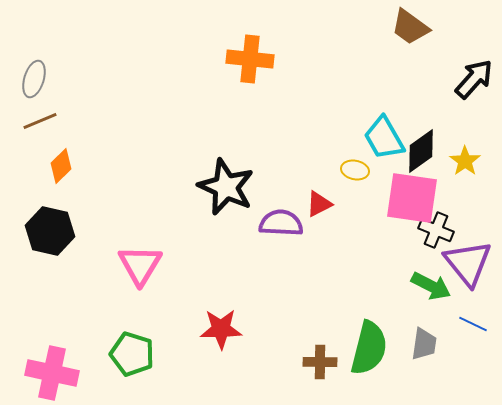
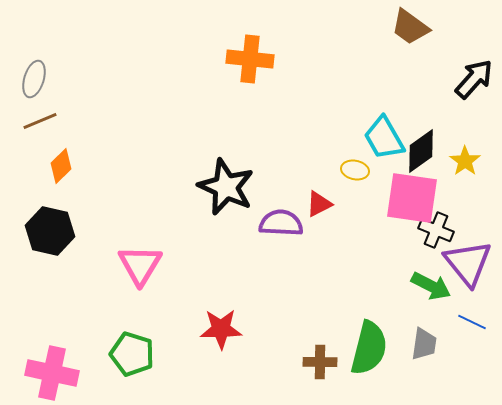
blue line: moved 1 px left, 2 px up
